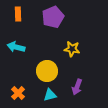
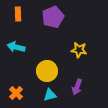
yellow star: moved 7 px right, 1 px down
orange cross: moved 2 px left
